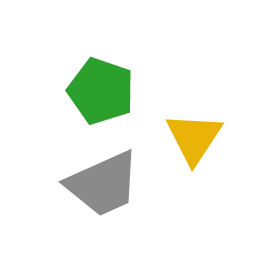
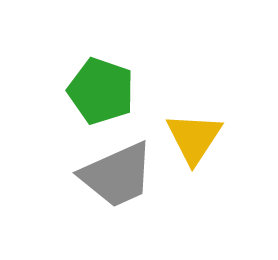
gray trapezoid: moved 14 px right, 9 px up
